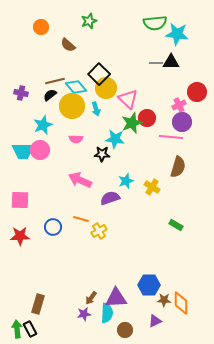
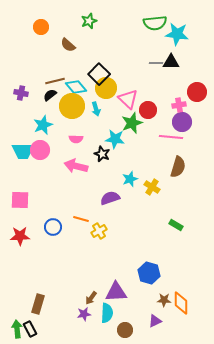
pink cross at (179, 105): rotated 16 degrees clockwise
red circle at (147, 118): moved 1 px right, 8 px up
black star at (102, 154): rotated 21 degrees clockwise
pink arrow at (80, 180): moved 4 px left, 14 px up; rotated 10 degrees counterclockwise
cyan star at (126, 181): moved 4 px right, 2 px up
blue hexagon at (149, 285): moved 12 px up; rotated 15 degrees clockwise
purple triangle at (116, 298): moved 6 px up
